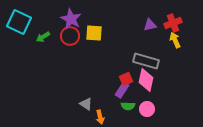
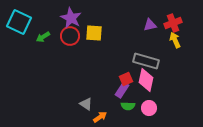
purple star: moved 1 px up
pink circle: moved 2 px right, 1 px up
orange arrow: rotated 112 degrees counterclockwise
